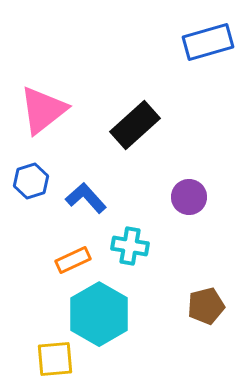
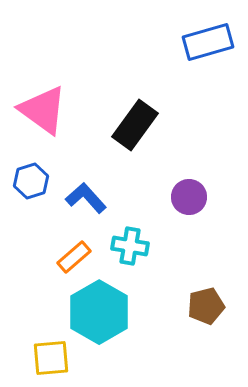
pink triangle: rotated 46 degrees counterclockwise
black rectangle: rotated 12 degrees counterclockwise
orange rectangle: moved 1 px right, 3 px up; rotated 16 degrees counterclockwise
cyan hexagon: moved 2 px up
yellow square: moved 4 px left, 1 px up
